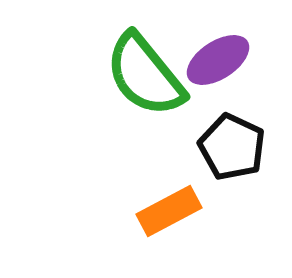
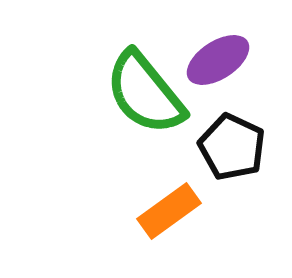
green semicircle: moved 18 px down
orange rectangle: rotated 8 degrees counterclockwise
